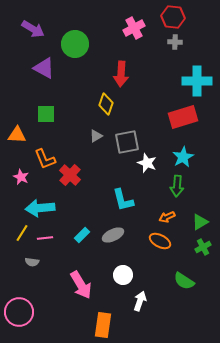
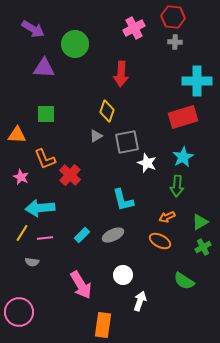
purple triangle: rotated 25 degrees counterclockwise
yellow diamond: moved 1 px right, 7 px down
